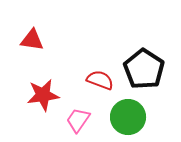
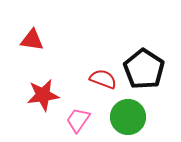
red semicircle: moved 3 px right, 1 px up
